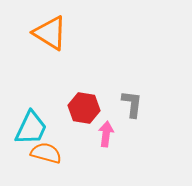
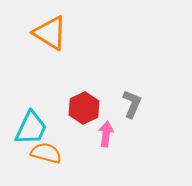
gray L-shape: rotated 16 degrees clockwise
red hexagon: rotated 24 degrees clockwise
